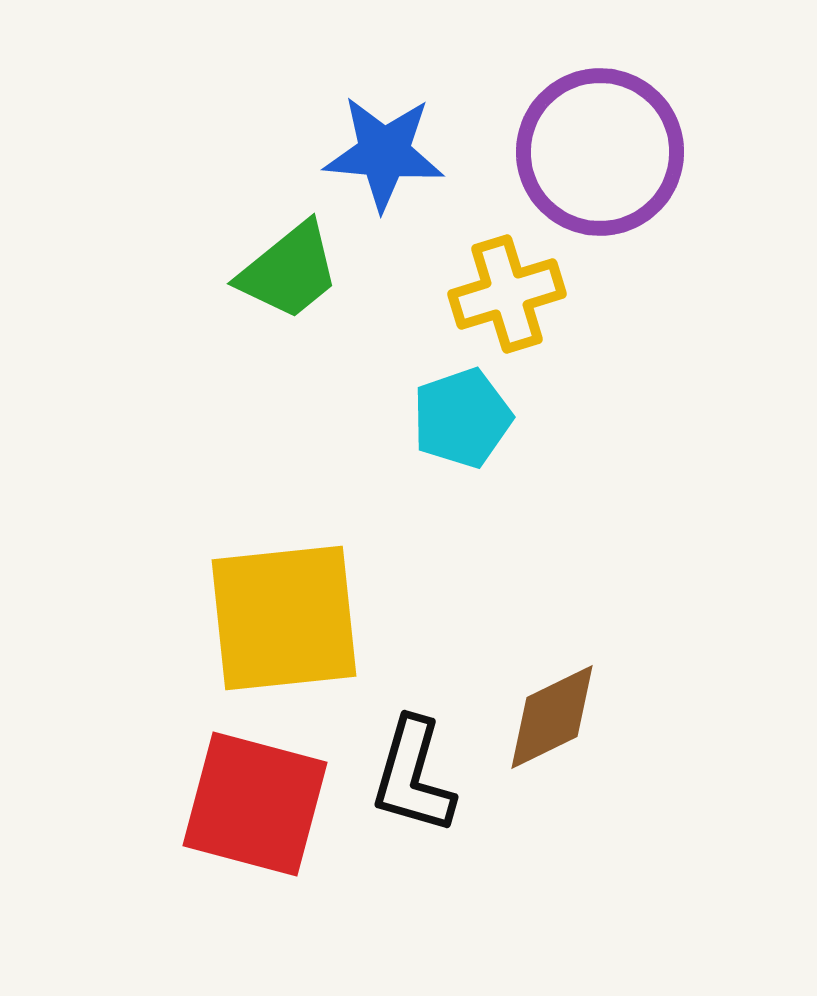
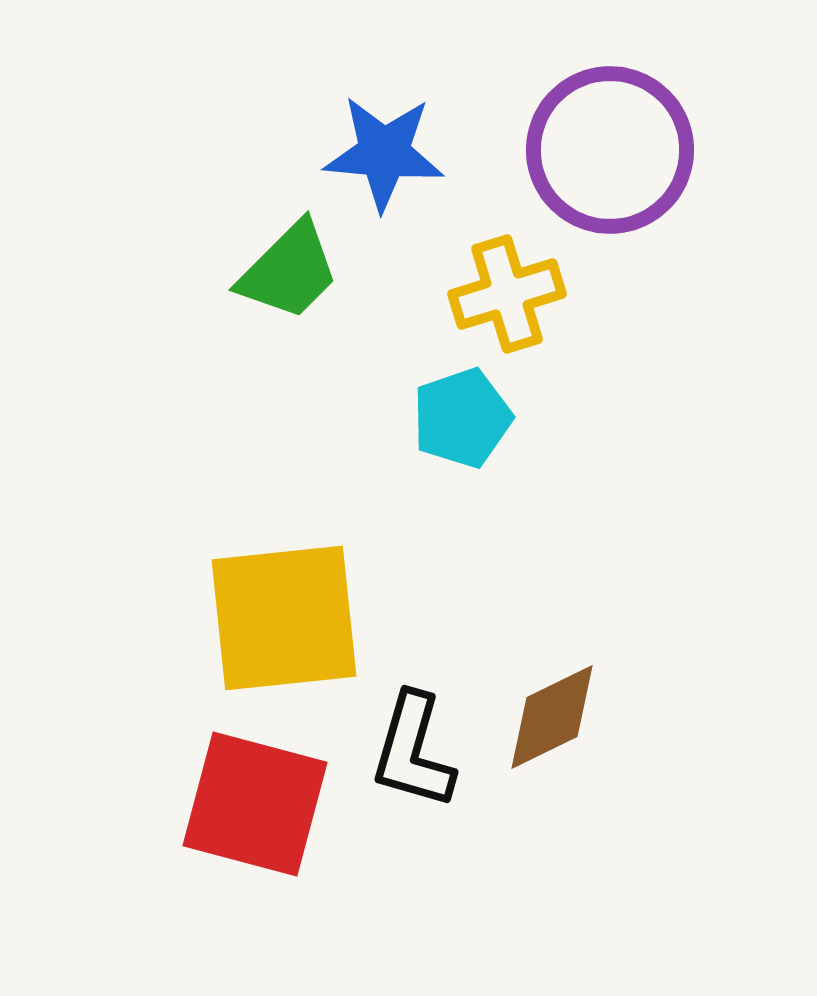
purple circle: moved 10 px right, 2 px up
green trapezoid: rotated 6 degrees counterclockwise
black L-shape: moved 25 px up
